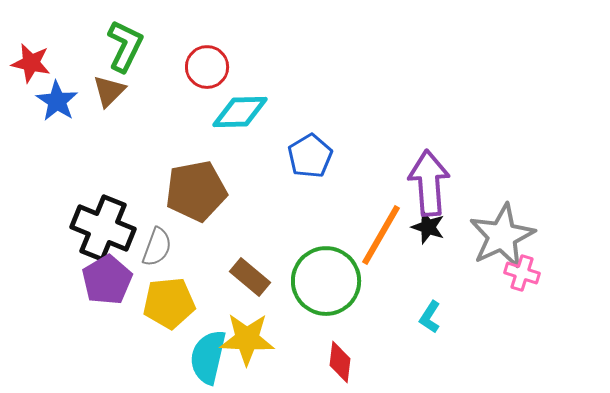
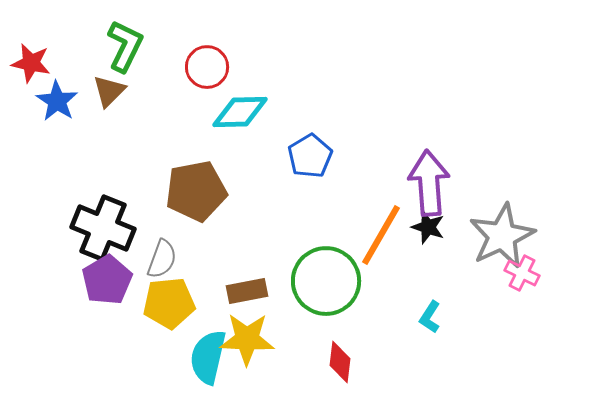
gray semicircle: moved 5 px right, 12 px down
pink cross: rotated 8 degrees clockwise
brown rectangle: moved 3 px left, 14 px down; rotated 51 degrees counterclockwise
